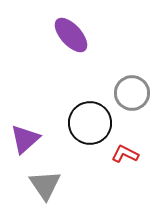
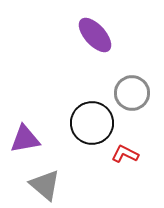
purple ellipse: moved 24 px right
black circle: moved 2 px right
purple triangle: rotated 32 degrees clockwise
gray triangle: rotated 16 degrees counterclockwise
